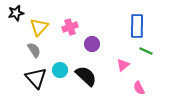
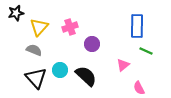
gray semicircle: rotated 35 degrees counterclockwise
